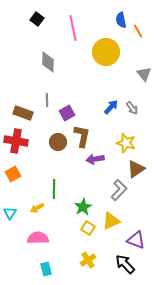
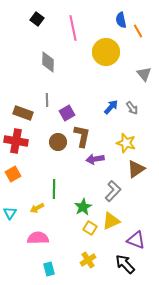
gray L-shape: moved 6 px left, 1 px down
yellow square: moved 2 px right
cyan rectangle: moved 3 px right
